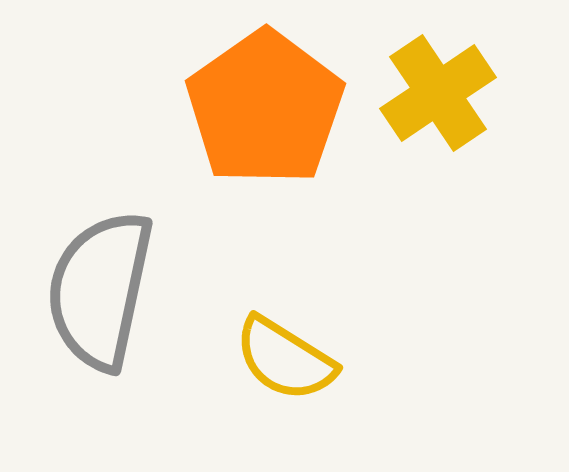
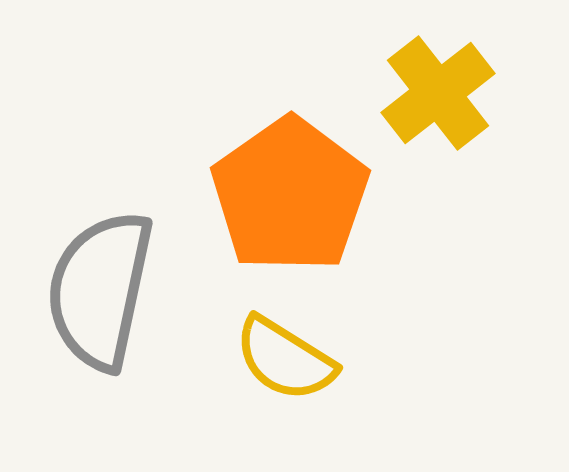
yellow cross: rotated 4 degrees counterclockwise
orange pentagon: moved 25 px right, 87 px down
